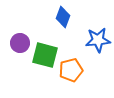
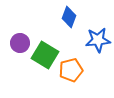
blue diamond: moved 6 px right
green square: rotated 16 degrees clockwise
